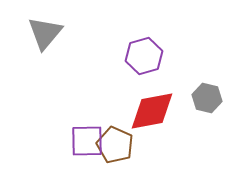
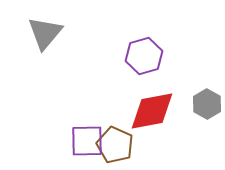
gray hexagon: moved 6 px down; rotated 16 degrees clockwise
